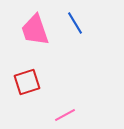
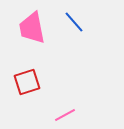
blue line: moved 1 px left, 1 px up; rotated 10 degrees counterclockwise
pink trapezoid: moved 3 px left, 2 px up; rotated 8 degrees clockwise
